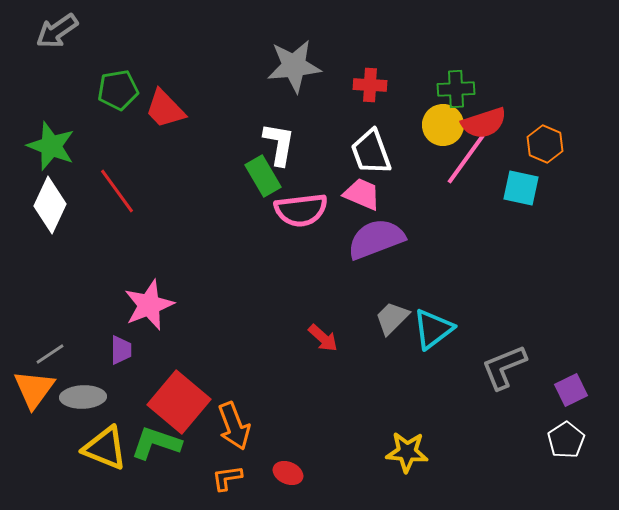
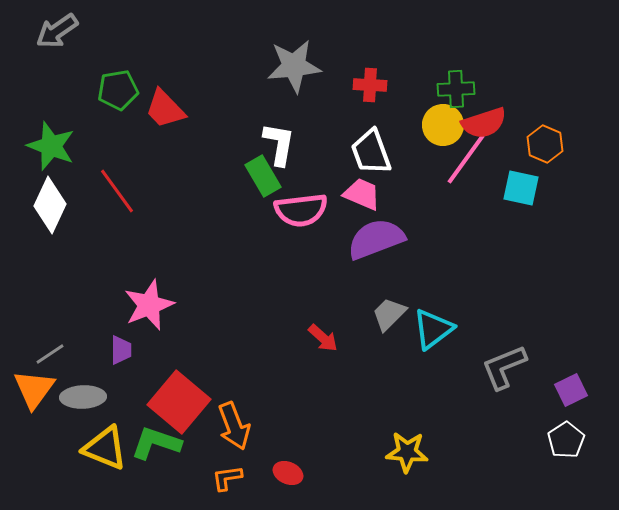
gray trapezoid: moved 3 px left, 4 px up
